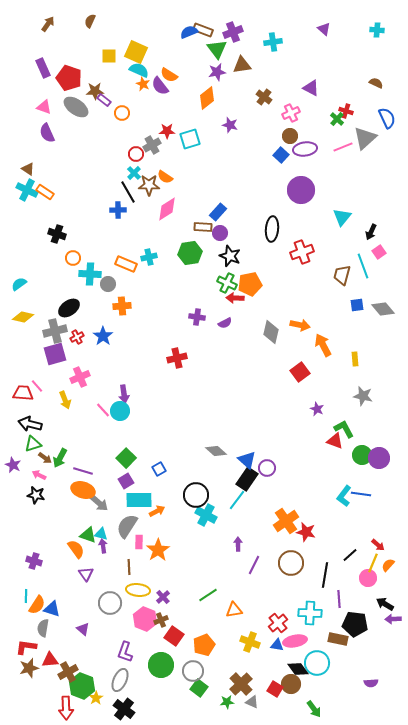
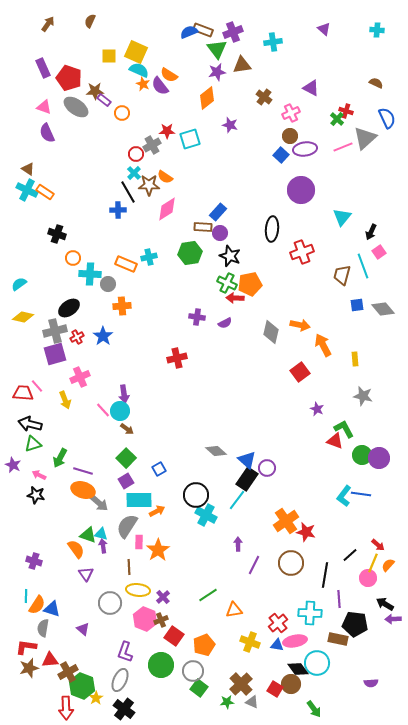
brown arrow at (45, 458): moved 82 px right, 29 px up
